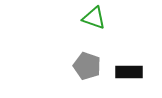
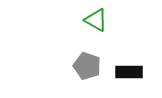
green triangle: moved 2 px right, 2 px down; rotated 10 degrees clockwise
